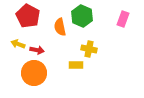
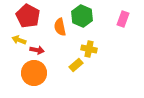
yellow arrow: moved 1 px right, 4 px up
yellow rectangle: rotated 40 degrees counterclockwise
